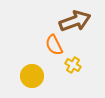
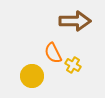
brown arrow: rotated 20 degrees clockwise
orange semicircle: moved 1 px left, 8 px down
